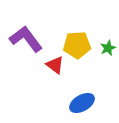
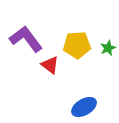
red triangle: moved 5 px left
blue ellipse: moved 2 px right, 4 px down
